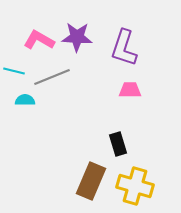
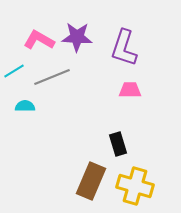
cyan line: rotated 45 degrees counterclockwise
cyan semicircle: moved 6 px down
